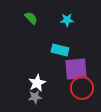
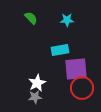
cyan rectangle: rotated 24 degrees counterclockwise
